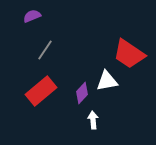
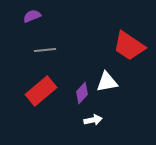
gray line: rotated 50 degrees clockwise
red trapezoid: moved 8 px up
white triangle: moved 1 px down
white arrow: rotated 84 degrees clockwise
